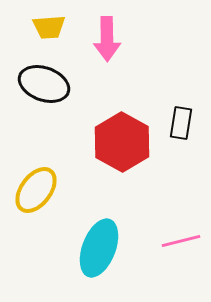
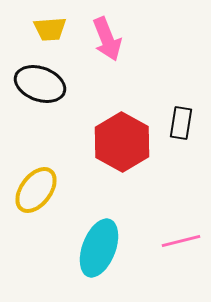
yellow trapezoid: moved 1 px right, 2 px down
pink arrow: rotated 21 degrees counterclockwise
black ellipse: moved 4 px left
